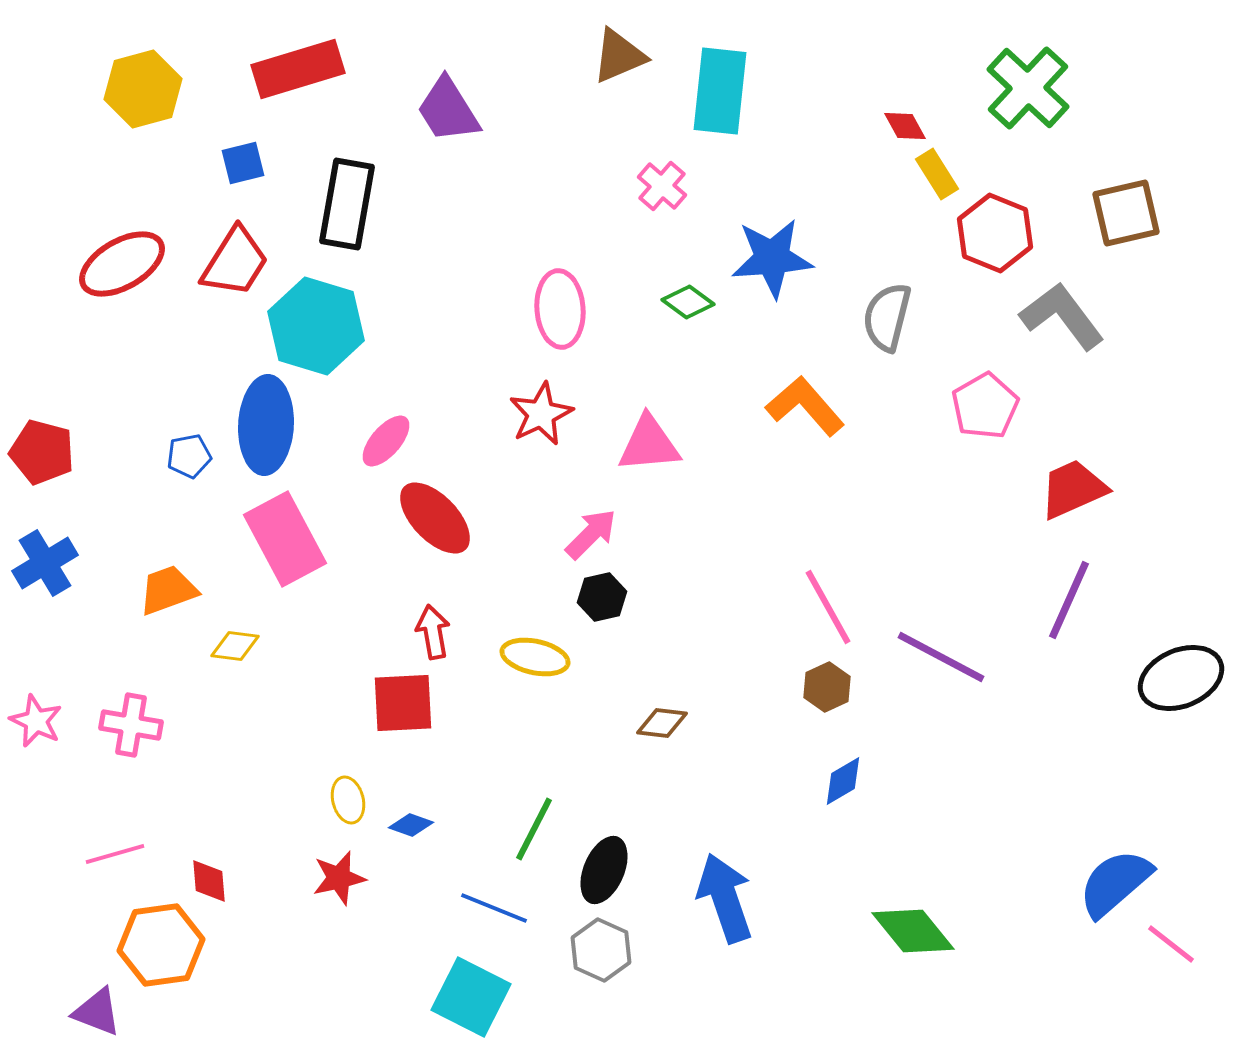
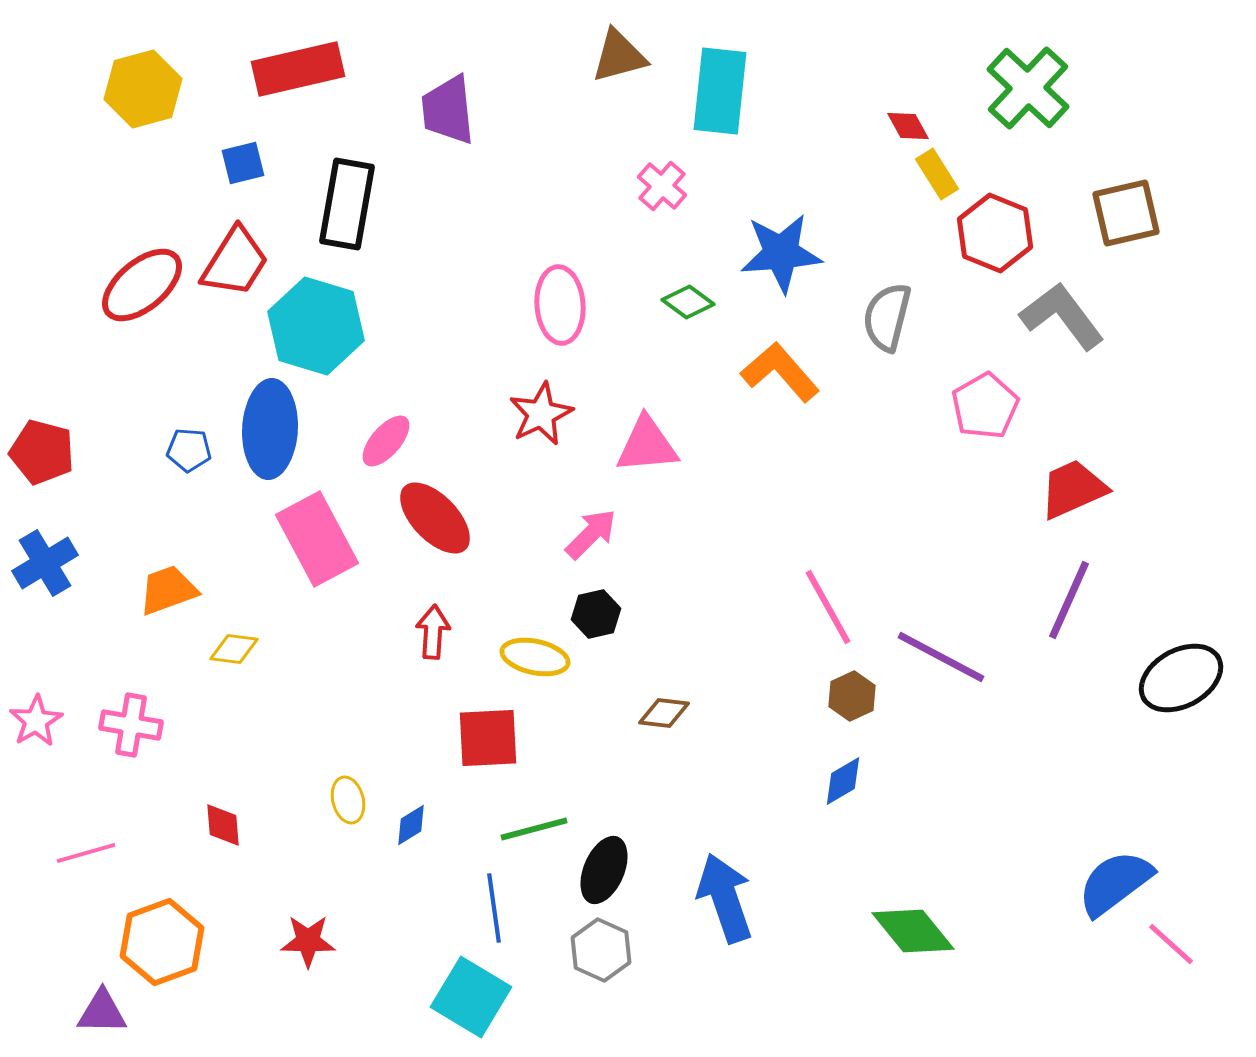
brown triangle at (619, 56): rotated 8 degrees clockwise
red rectangle at (298, 69): rotated 4 degrees clockwise
purple trapezoid at (448, 110): rotated 26 degrees clockwise
red diamond at (905, 126): moved 3 px right
blue star at (772, 258): moved 9 px right, 5 px up
red ellipse at (122, 264): moved 20 px right, 21 px down; rotated 10 degrees counterclockwise
pink ellipse at (560, 309): moved 4 px up
orange L-shape at (805, 406): moved 25 px left, 34 px up
blue ellipse at (266, 425): moved 4 px right, 4 px down
pink triangle at (649, 444): moved 2 px left, 1 px down
blue pentagon at (189, 456): moved 6 px up; rotated 15 degrees clockwise
pink rectangle at (285, 539): moved 32 px right
black hexagon at (602, 597): moved 6 px left, 17 px down
red arrow at (433, 632): rotated 14 degrees clockwise
yellow diamond at (235, 646): moved 1 px left, 3 px down
black ellipse at (1181, 678): rotated 6 degrees counterclockwise
brown hexagon at (827, 687): moved 25 px right, 9 px down
red square at (403, 703): moved 85 px right, 35 px down
pink star at (36, 721): rotated 16 degrees clockwise
brown diamond at (662, 723): moved 2 px right, 10 px up
blue diamond at (411, 825): rotated 51 degrees counterclockwise
green line at (534, 829): rotated 48 degrees clockwise
pink line at (115, 854): moved 29 px left, 1 px up
red star at (339, 878): moved 31 px left, 63 px down; rotated 14 degrees clockwise
red diamond at (209, 881): moved 14 px right, 56 px up
blue semicircle at (1115, 883): rotated 4 degrees clockwise
blue line at (494, 908): rotated 60 degrees clockwise
pink line at (1171, 944): rotated 4 degrees clockwise
orange hexagon at (161, 945): moved 1 px right, 3 px up; rotated 12 degrees counterclockwise
cyan square at (471, 997): rotated 4 degrees clockwise
purple triangle at (97, 1012): moved 5 px right; rotated 20 degrees counterclockwise
